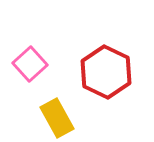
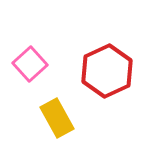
red hexagon: moved 1 px right, 1 px up; rotated 9 degrees clockwise
